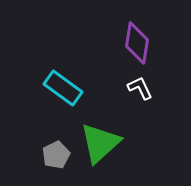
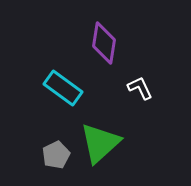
purple diamond: moved 33 px left
